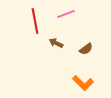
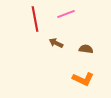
red line: moved 2 px up
brown semicircle: rotated 136 degrees counterclockwise
orange L-shape: moved 4 px up; rotated 20 degrees counterclockwise
